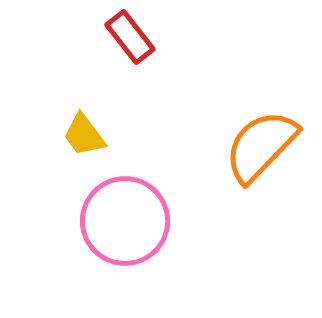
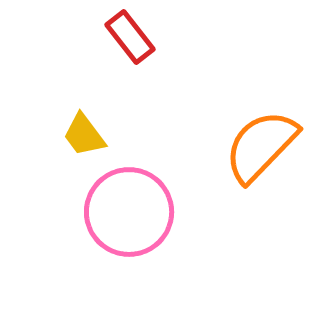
pink circle: moved 4 px right, 9 px up
